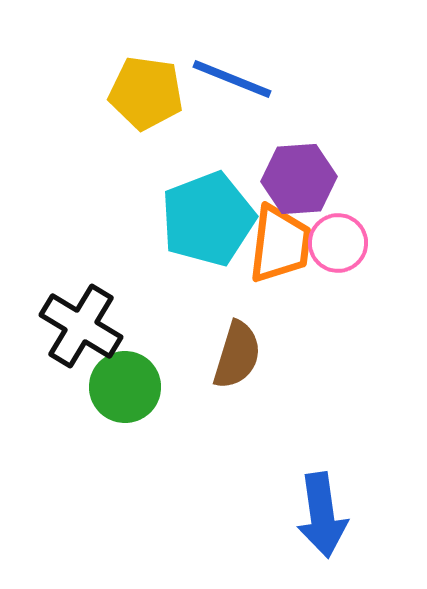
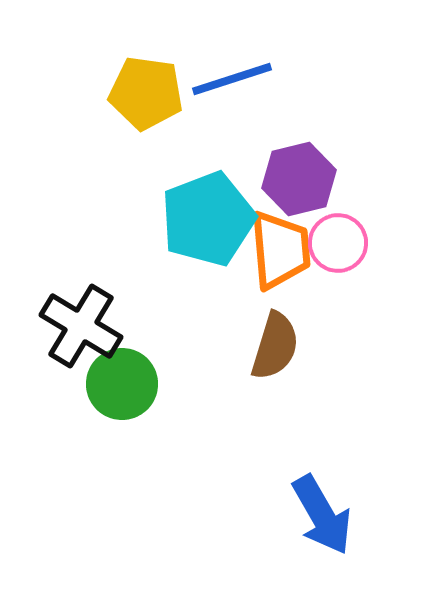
blue line: rotated 40 degrees counterclockwise
purple hexagon: rotated 10 degrees counterclockwise
orange trapezoid: moved 6 px down; rotated 12 degrees counterclockwise
brown semicircle: moved 38 px right, 9 px up
green circle: moved 3 px left, 3 px up
blue arrow: rotated 22 degrees counterclockwise
